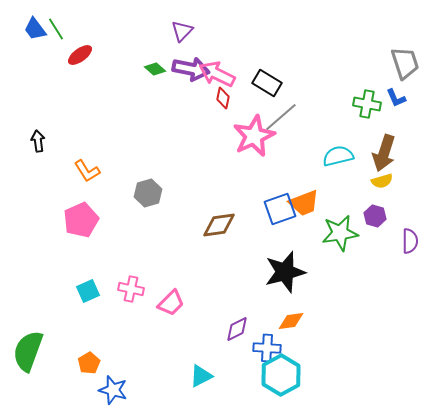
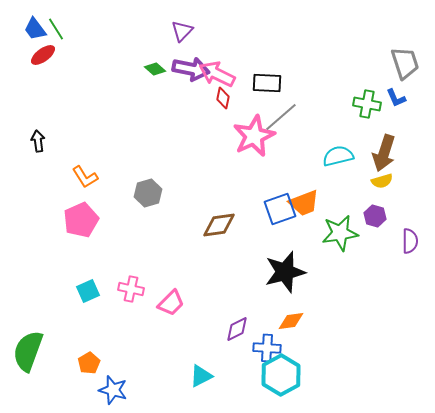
red ellipse: moved 37 px left
black rectangle: rotated 28 degrees counterclockwise
orange L-shape: moved 2 px left, 6 px down
